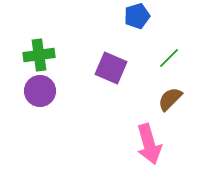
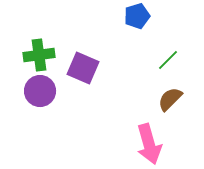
green line: moved 1 px left, 2 px down
purple square: moved 28 px left
